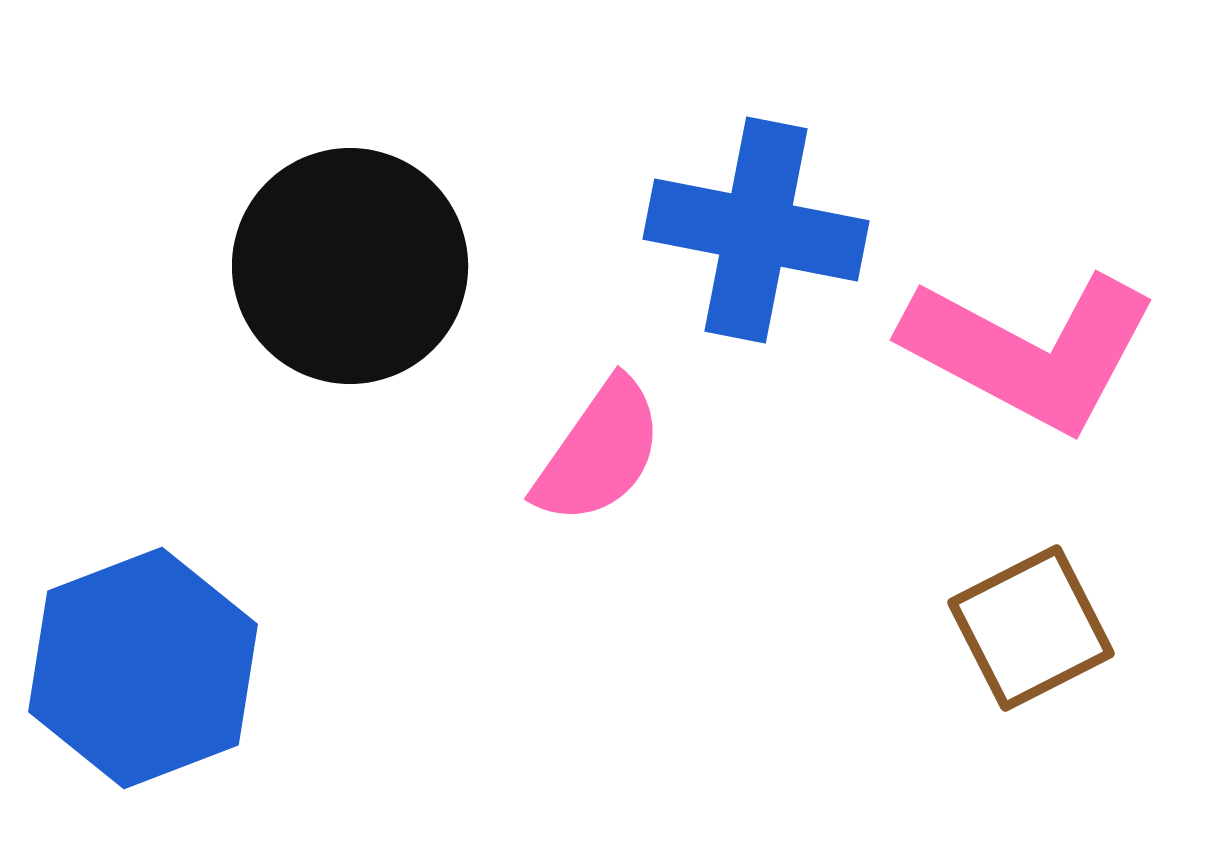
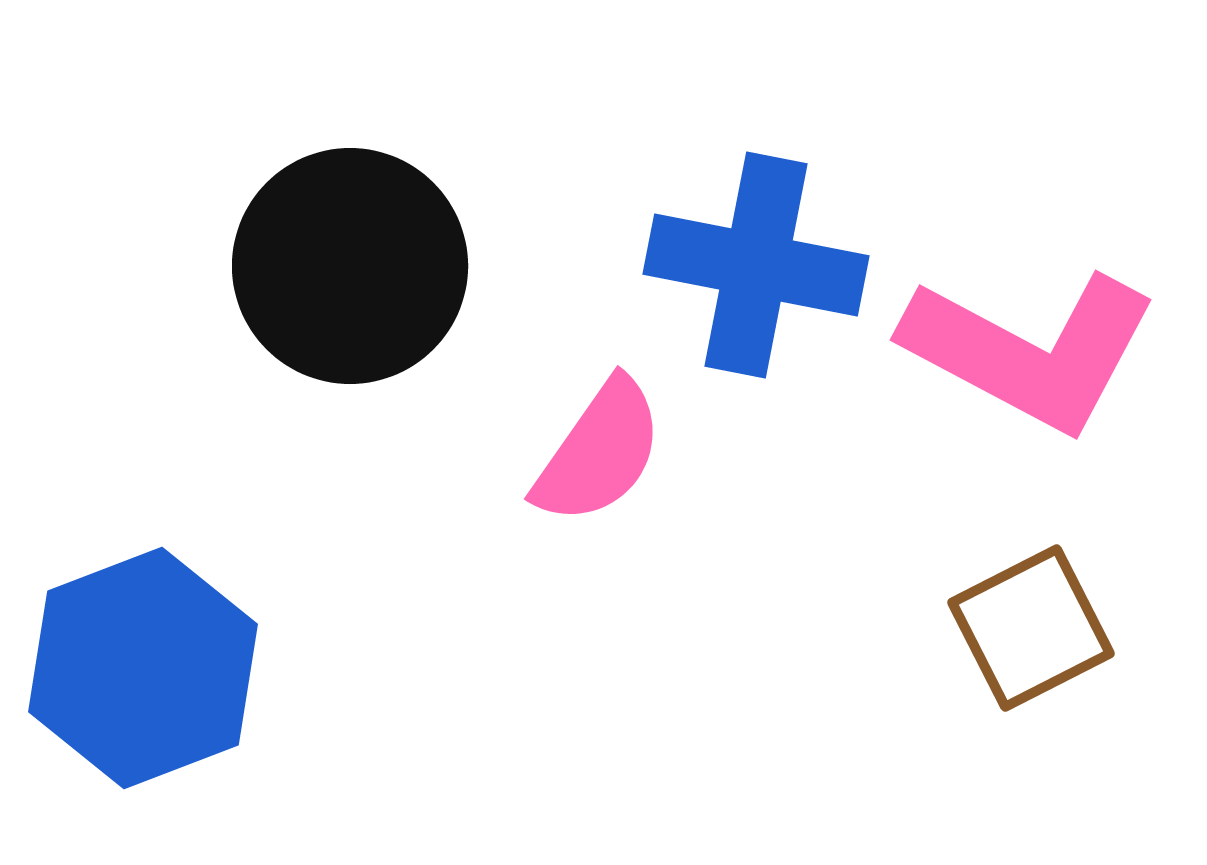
blue cross: moved 35 px down
